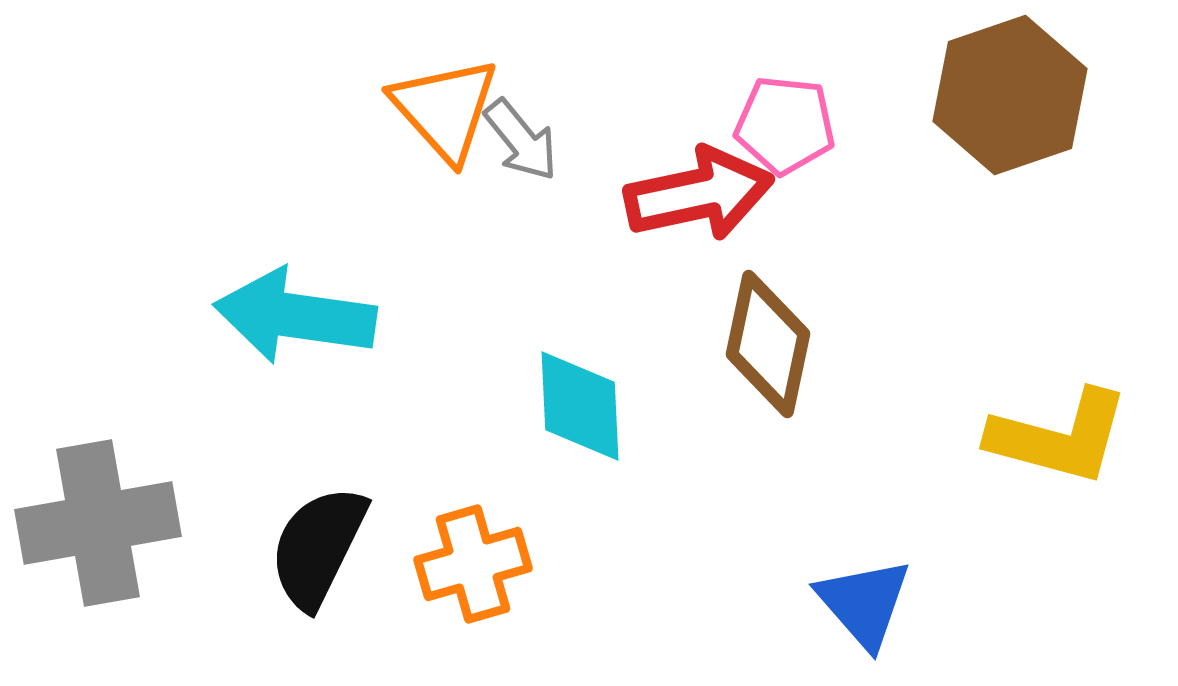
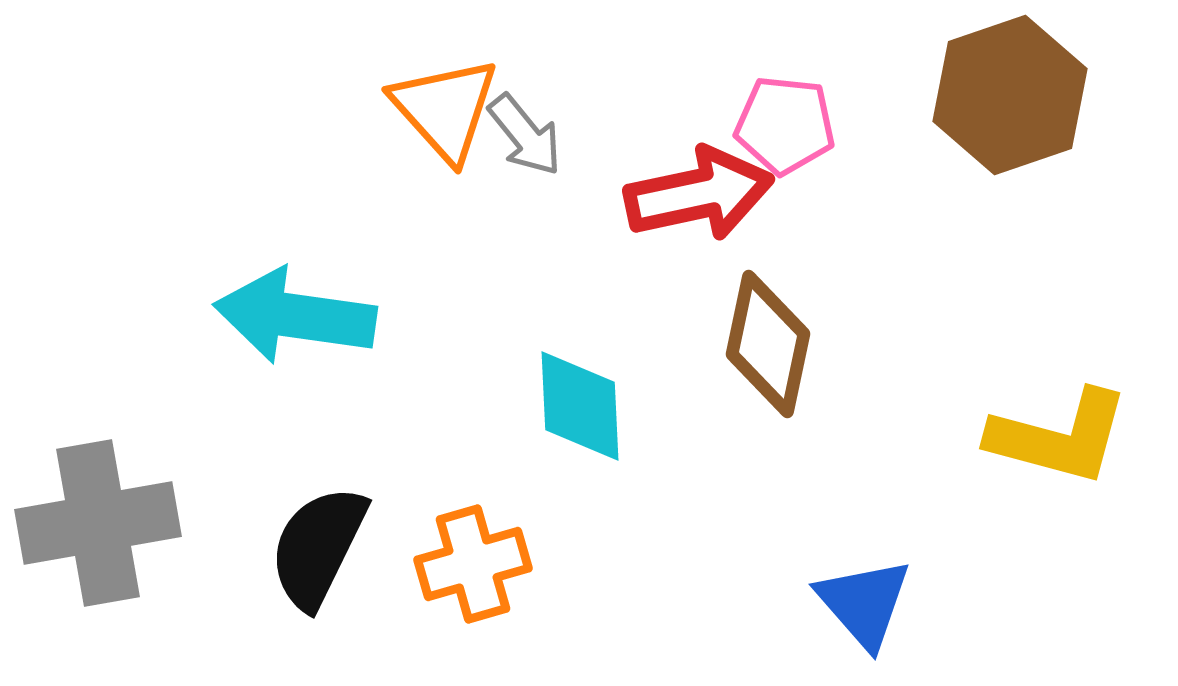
gray arrow: moved 4 px right, 5 px up
